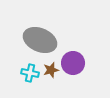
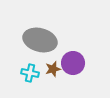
gray ellipse: rotated 8 degrees counterclockwise
brown star: moved 2 px right, 1 px up
